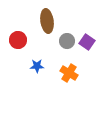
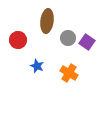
brown ellipse: rotated 15 degrees clockwise
gray circle: moved 1 px right, 3 px up
blue star: rotated 24 degrees clockwise
